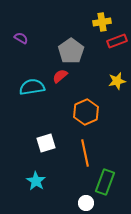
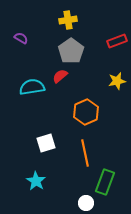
yellow cross: moved 34 px left, 2 px up
